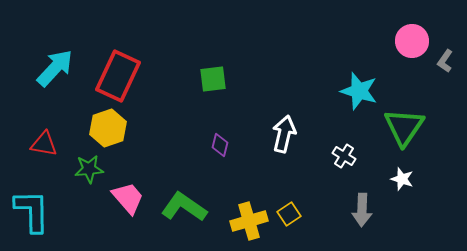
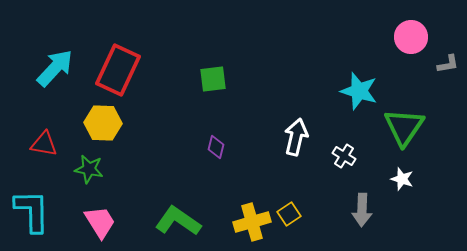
pink circle: moved 1 px left, 4 px up
gray L-shape: moved 3 px right, 3 px down; rotated 135 degrees counterclockwise
red rectangle: moved 6 px up
yellow hexagon: moved 5 px left, 5 px up; rotated 21 degrees clockwise
white arrow: moved 12 px right, 3 px down
purple diamond: moved 4 px left, 2 px down
green star: rotated 16 degrees clockwise
pink trapezoid: moved 28 px left, 24 px down; rotated 9 degrees clockwise
green L-shape: moved 6 px left, 14 px down
yellow cross: moved 3 px right, 1 px down
